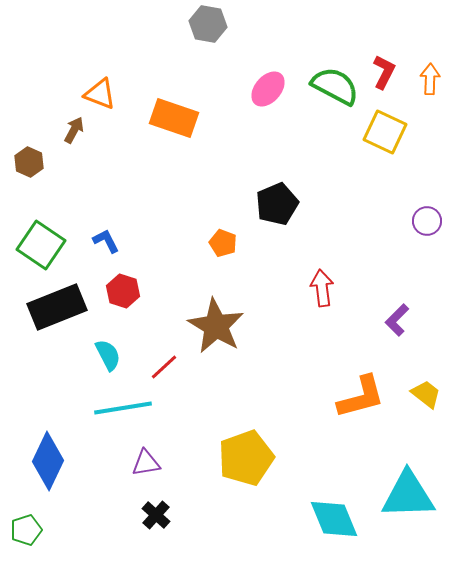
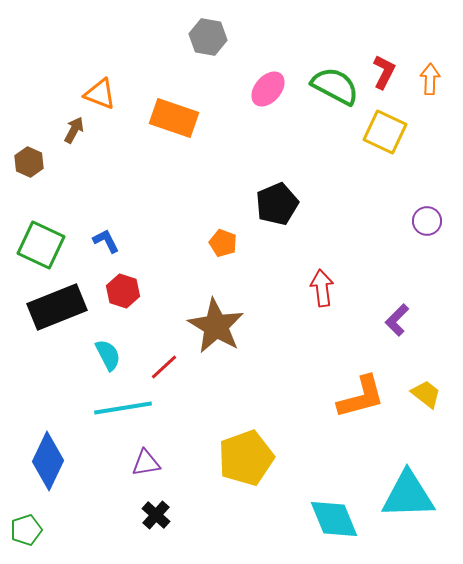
gray hexagon: moved 13 px down
green square: rotated 9 degrees counterclockwise
